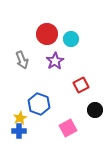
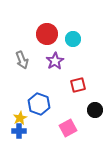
cyan circle: moved 2 px right
red square: moved 3 px left; rotated 14 degrees clockwise
